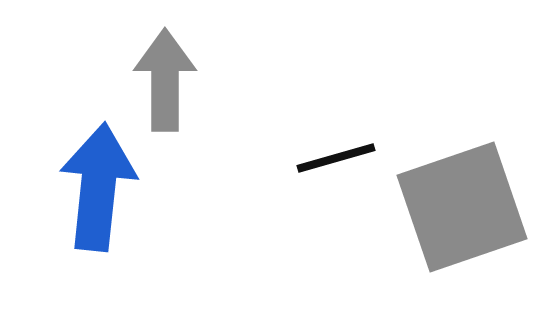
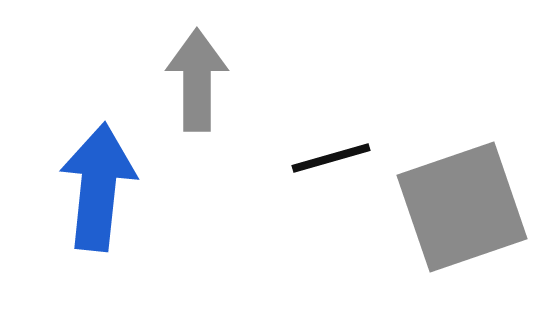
gray arrow: moved 32 px right
black line: moved 5 px left
